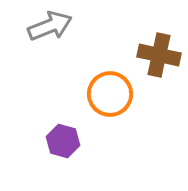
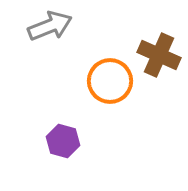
brown cross: rotated 12 degrees clockwise
orange circle: moved 13 px up
